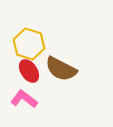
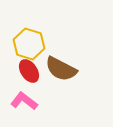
pink L-shape: moved 2 px down
